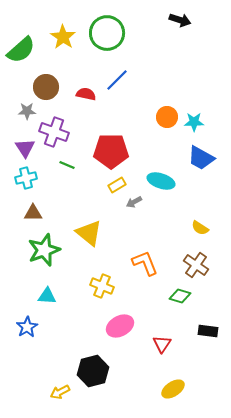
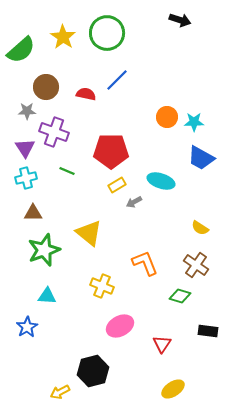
green line: moved 6 px down
